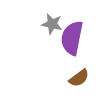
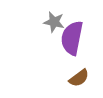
gray star: moved 2 px right, 2 px up
